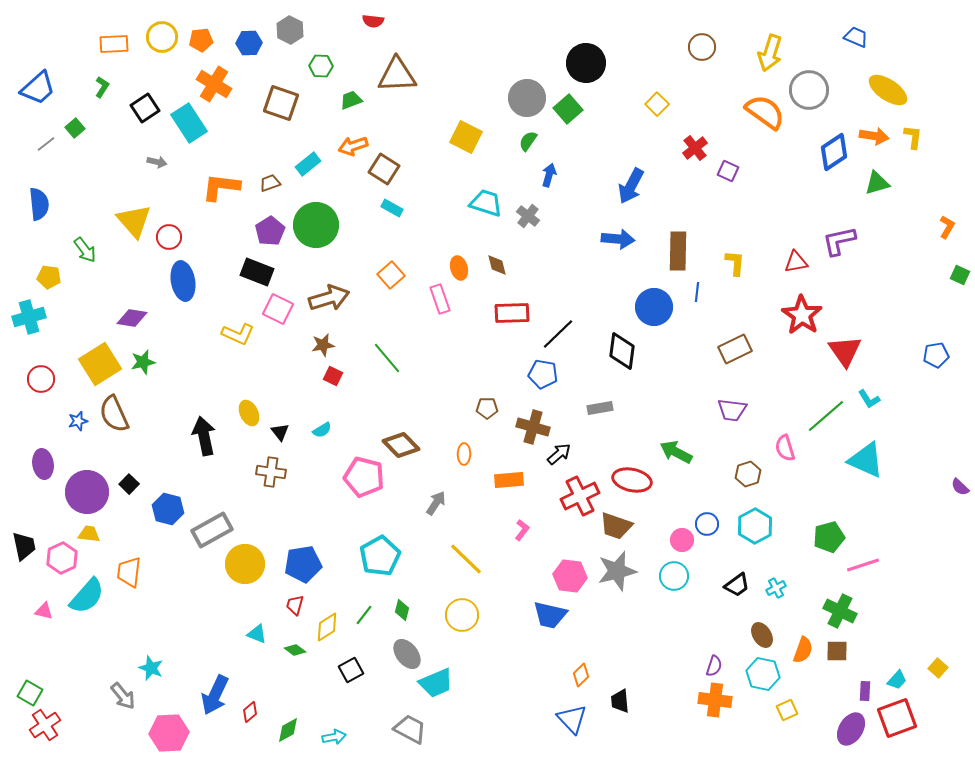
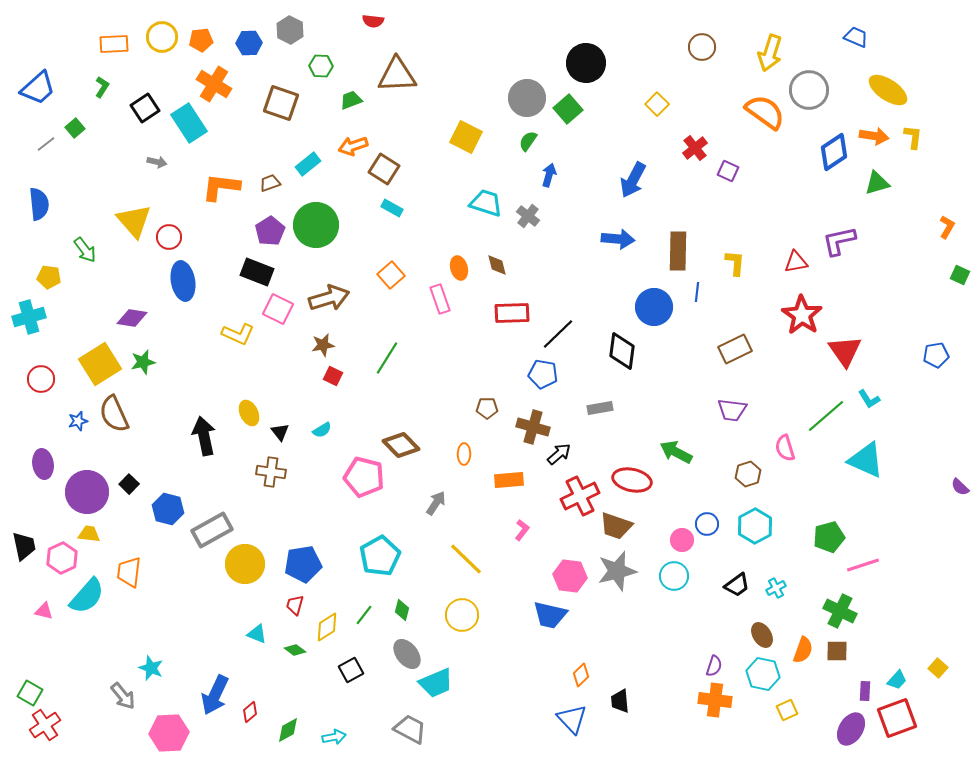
blue arrow at (631, 186): moved 2 px right, 6 px up
green line at (387, 358): rotated 72 degrees clockwise
